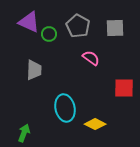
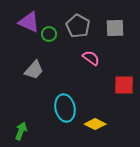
gray trapezoid: rotated 40 degrees clockwise
red square: moved 3 px up
green arrow: moved 3 px left, 2 px up
